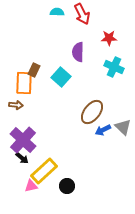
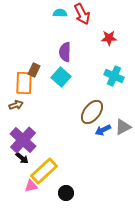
cyan semicircle: moved 3 px right, 1 px down
purple semicircle: moved 13 px left
cyan cross: moved 9 px down
brown arrow: rotated 24 degrees counterclockwise
gray triangle: rotated 48 degrees clockwise
black circle: moved 1 px left, 7 px down
